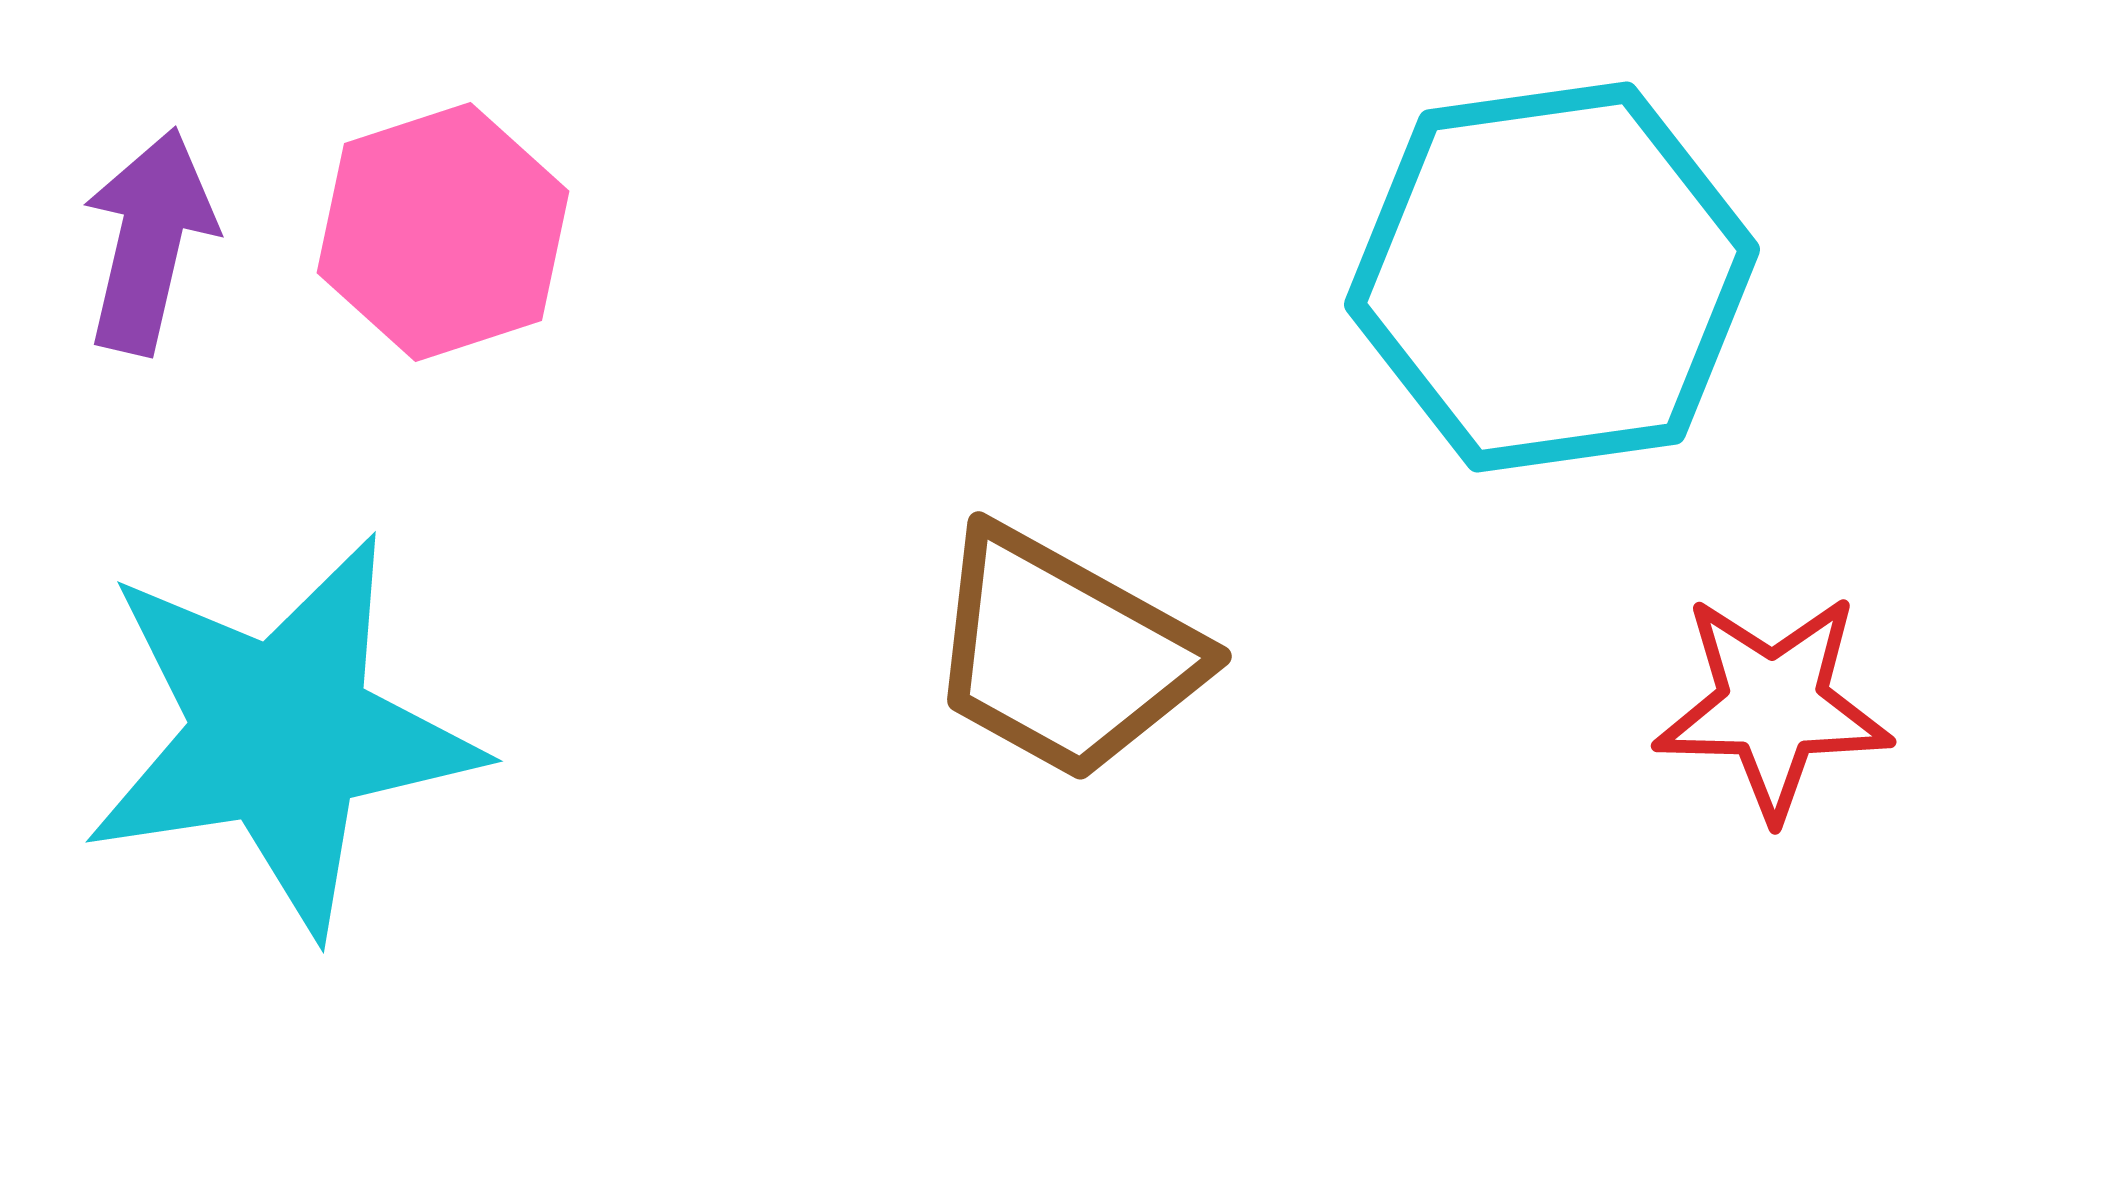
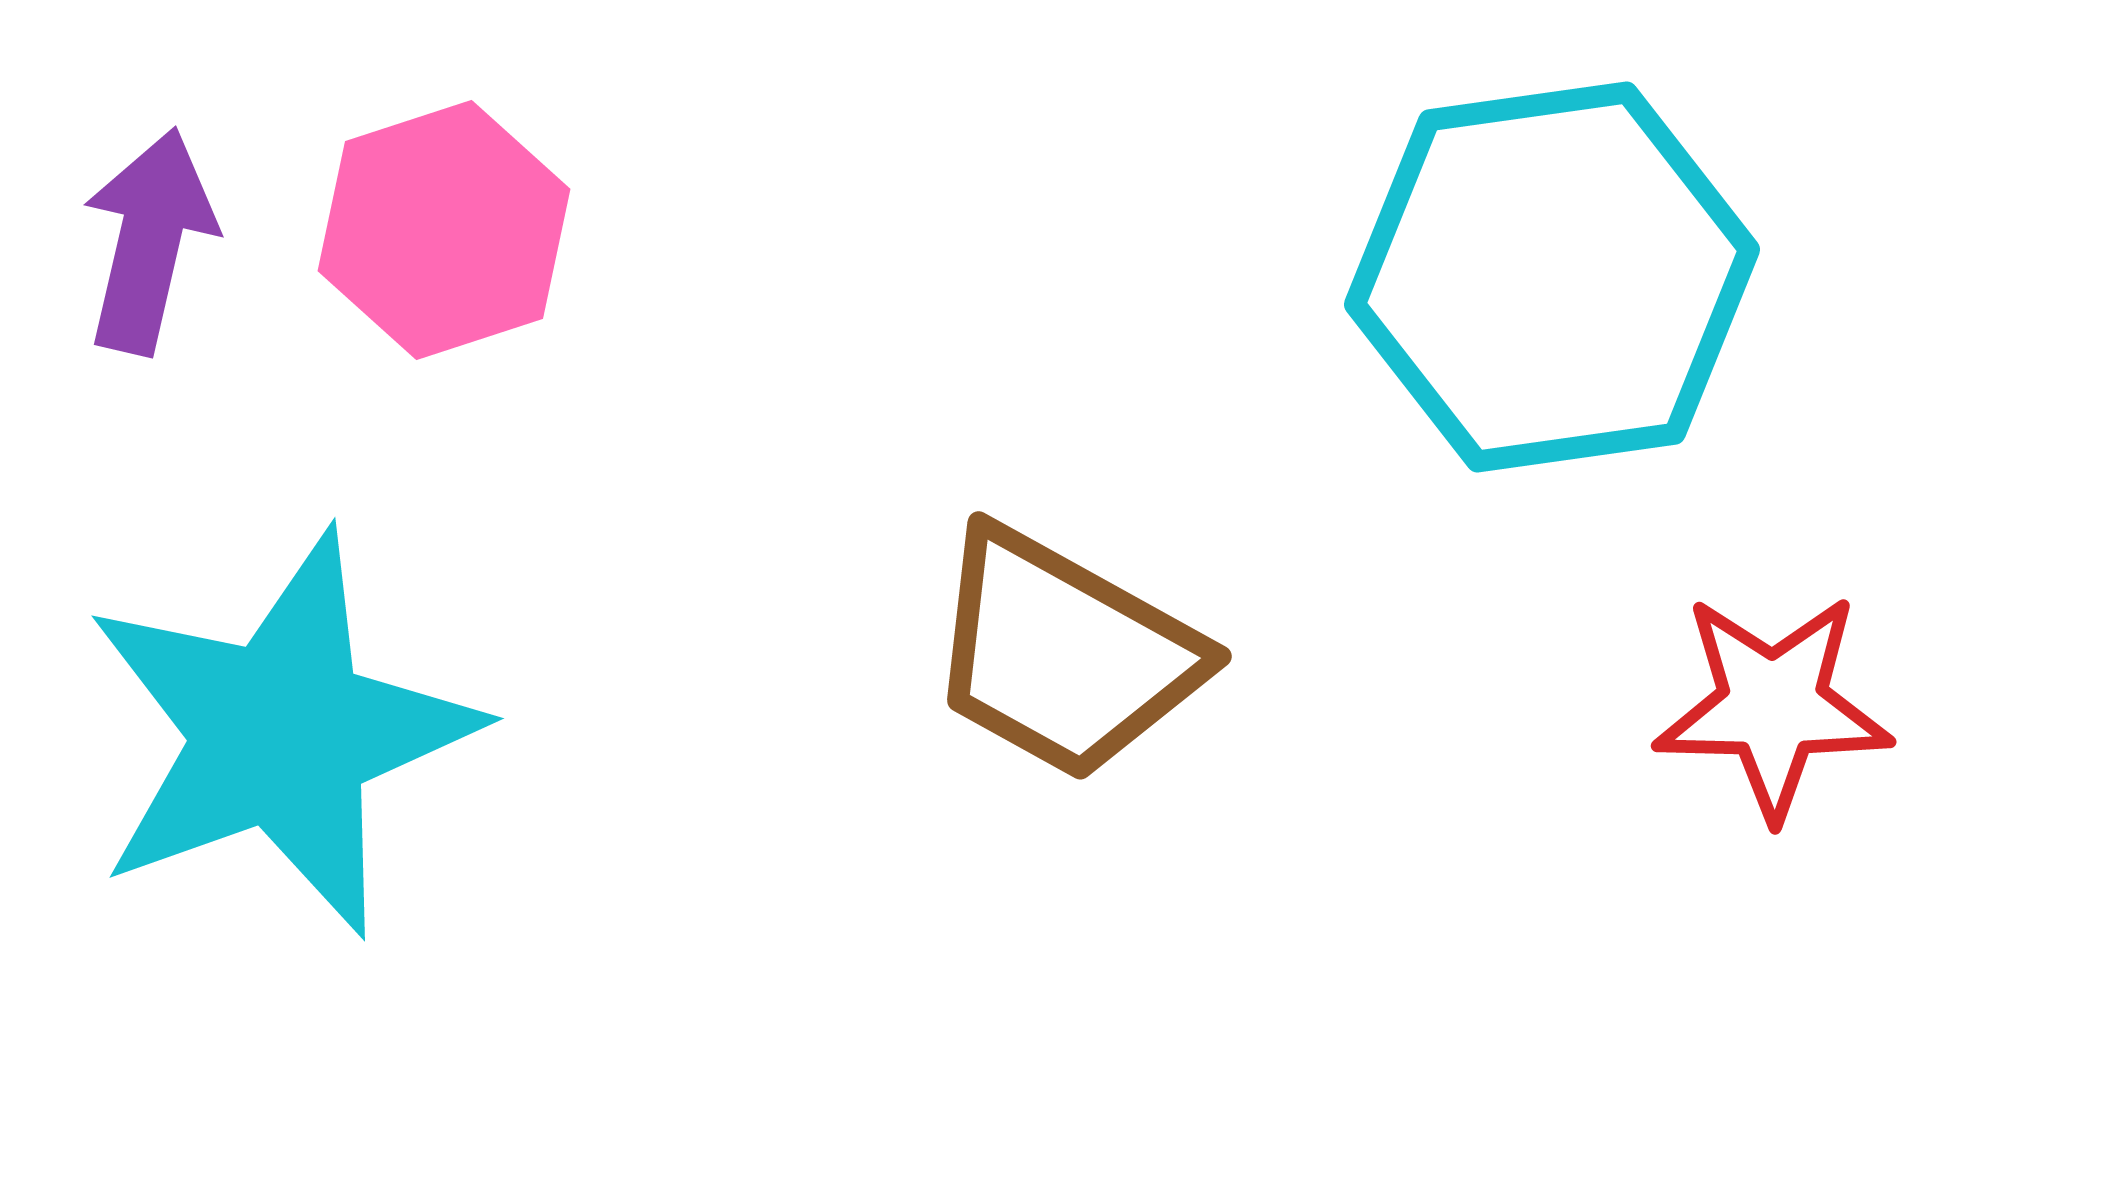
pink hexagon: moved 1 px right, 2 px up
cyan star: rotated 11 degrees counterclockwise
